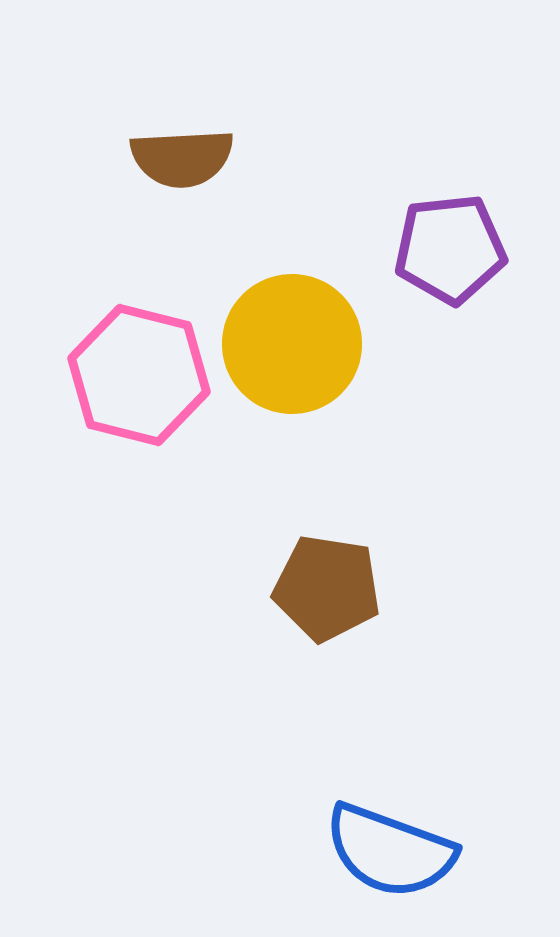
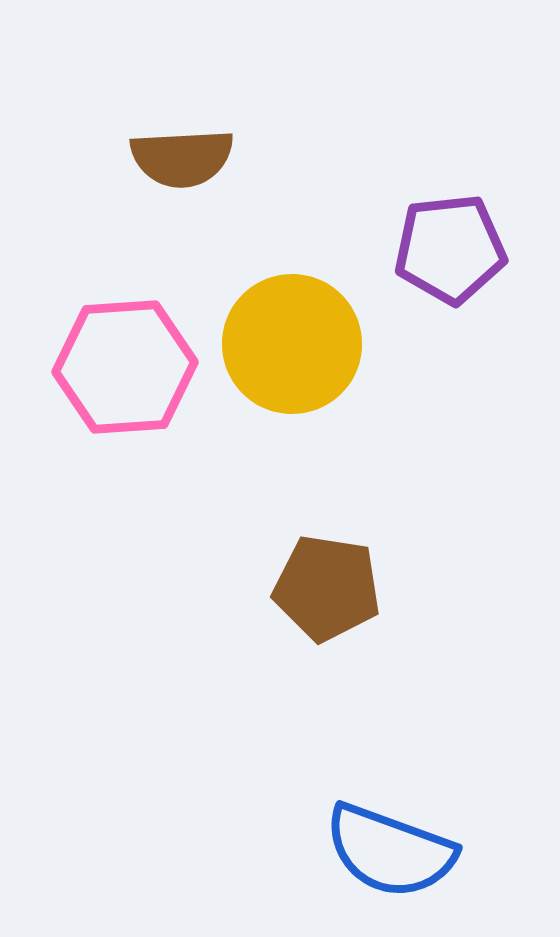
pink hexagon: moved 14 px left, 8 px up; rotated 18 degrees counterclockwise
